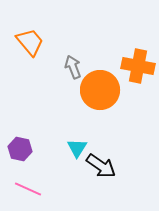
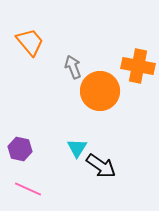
orange circle: moved 1 px down
